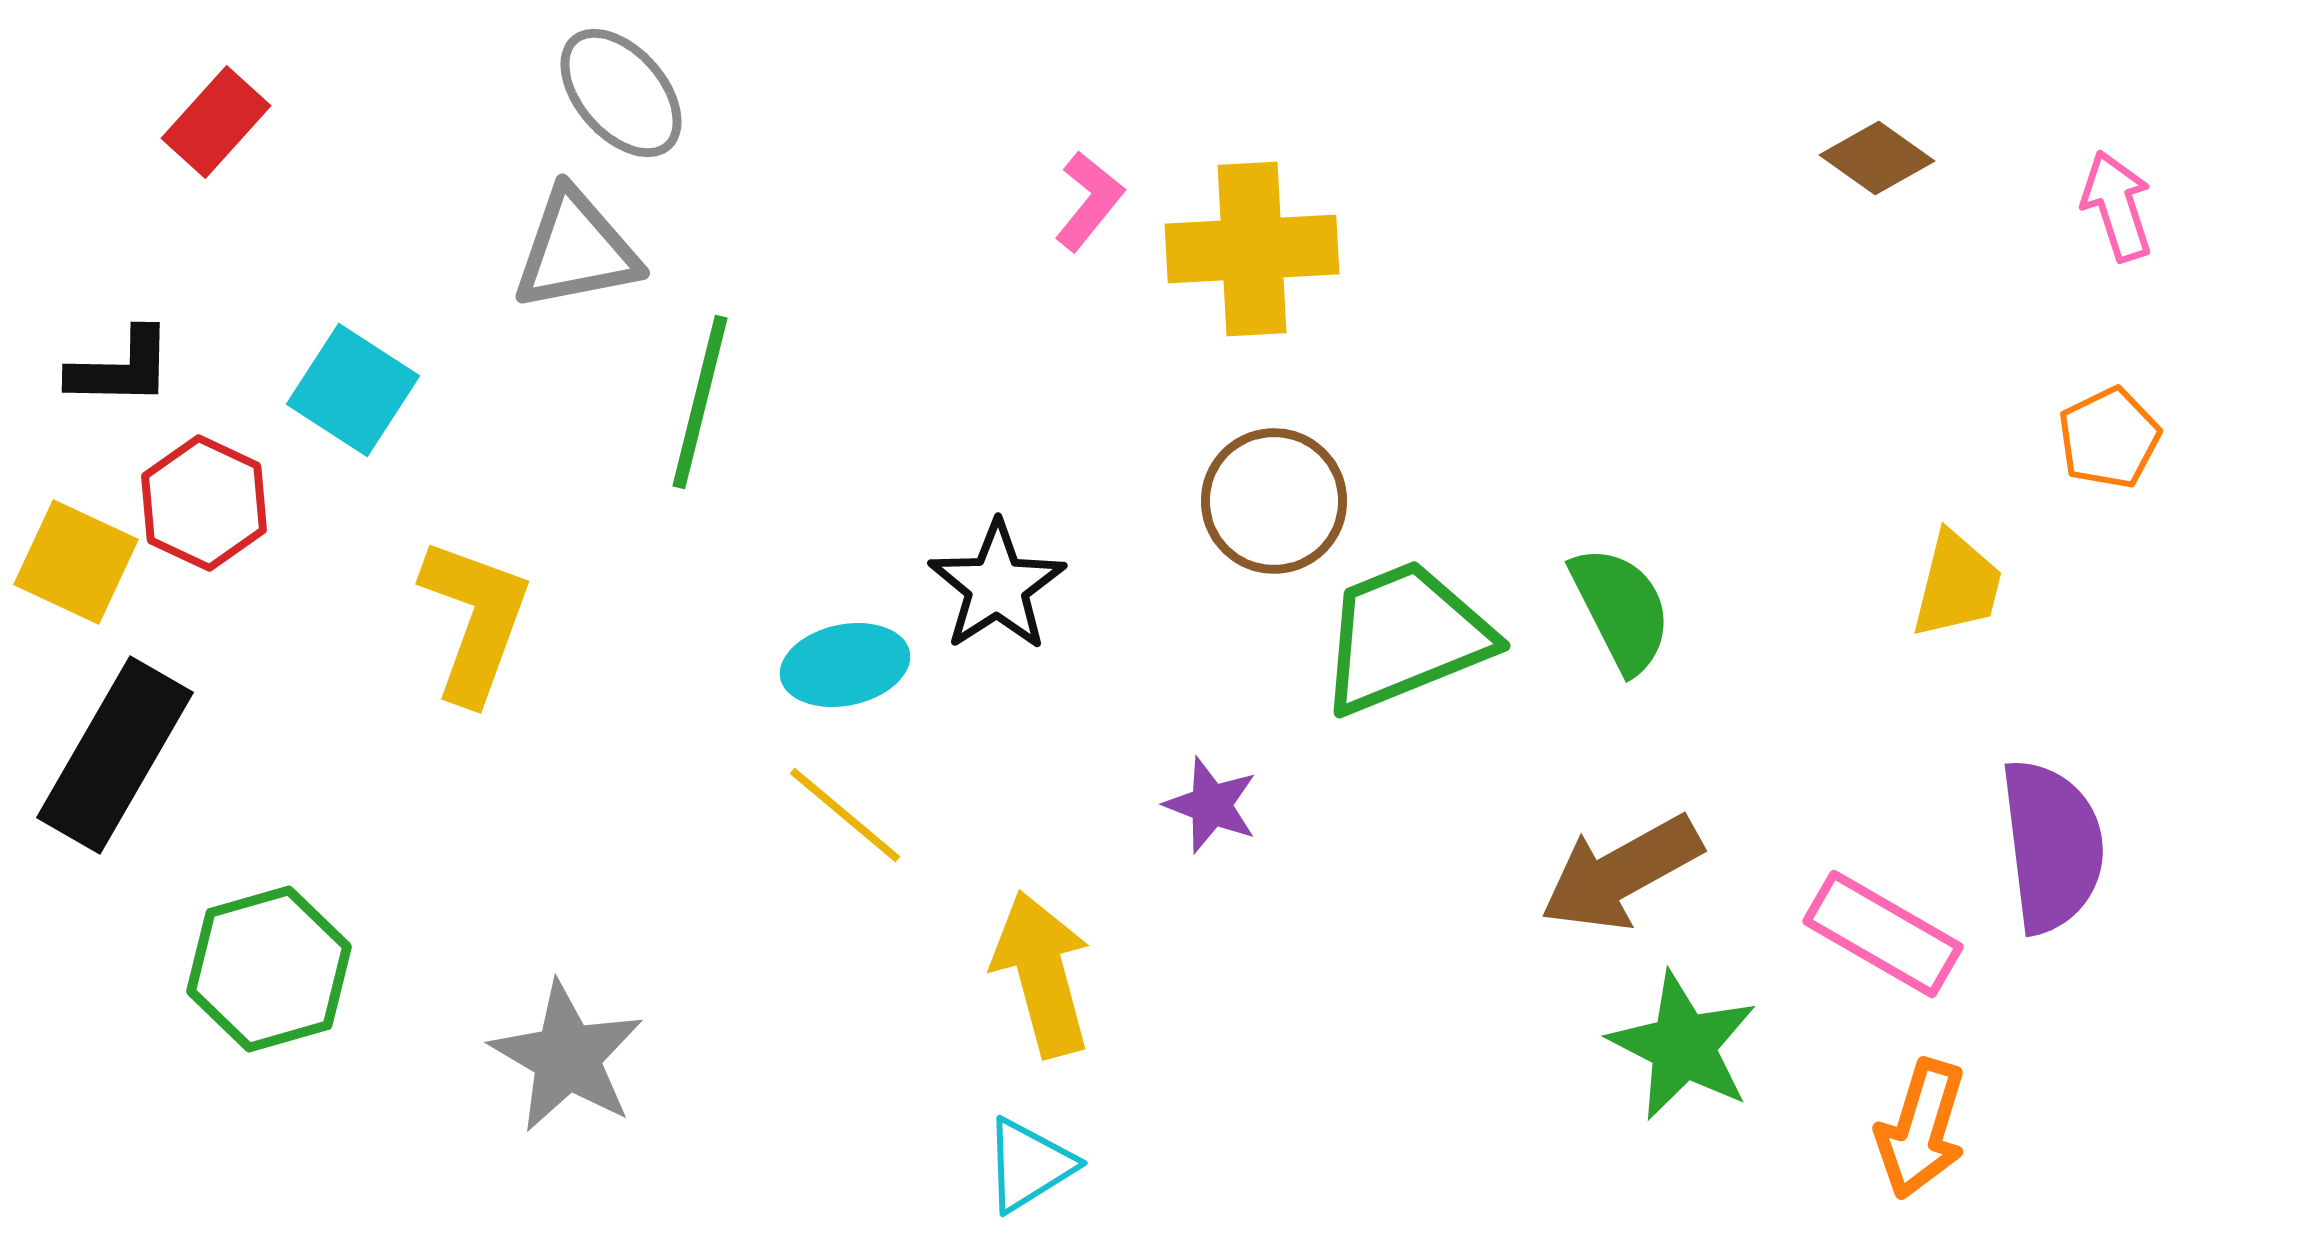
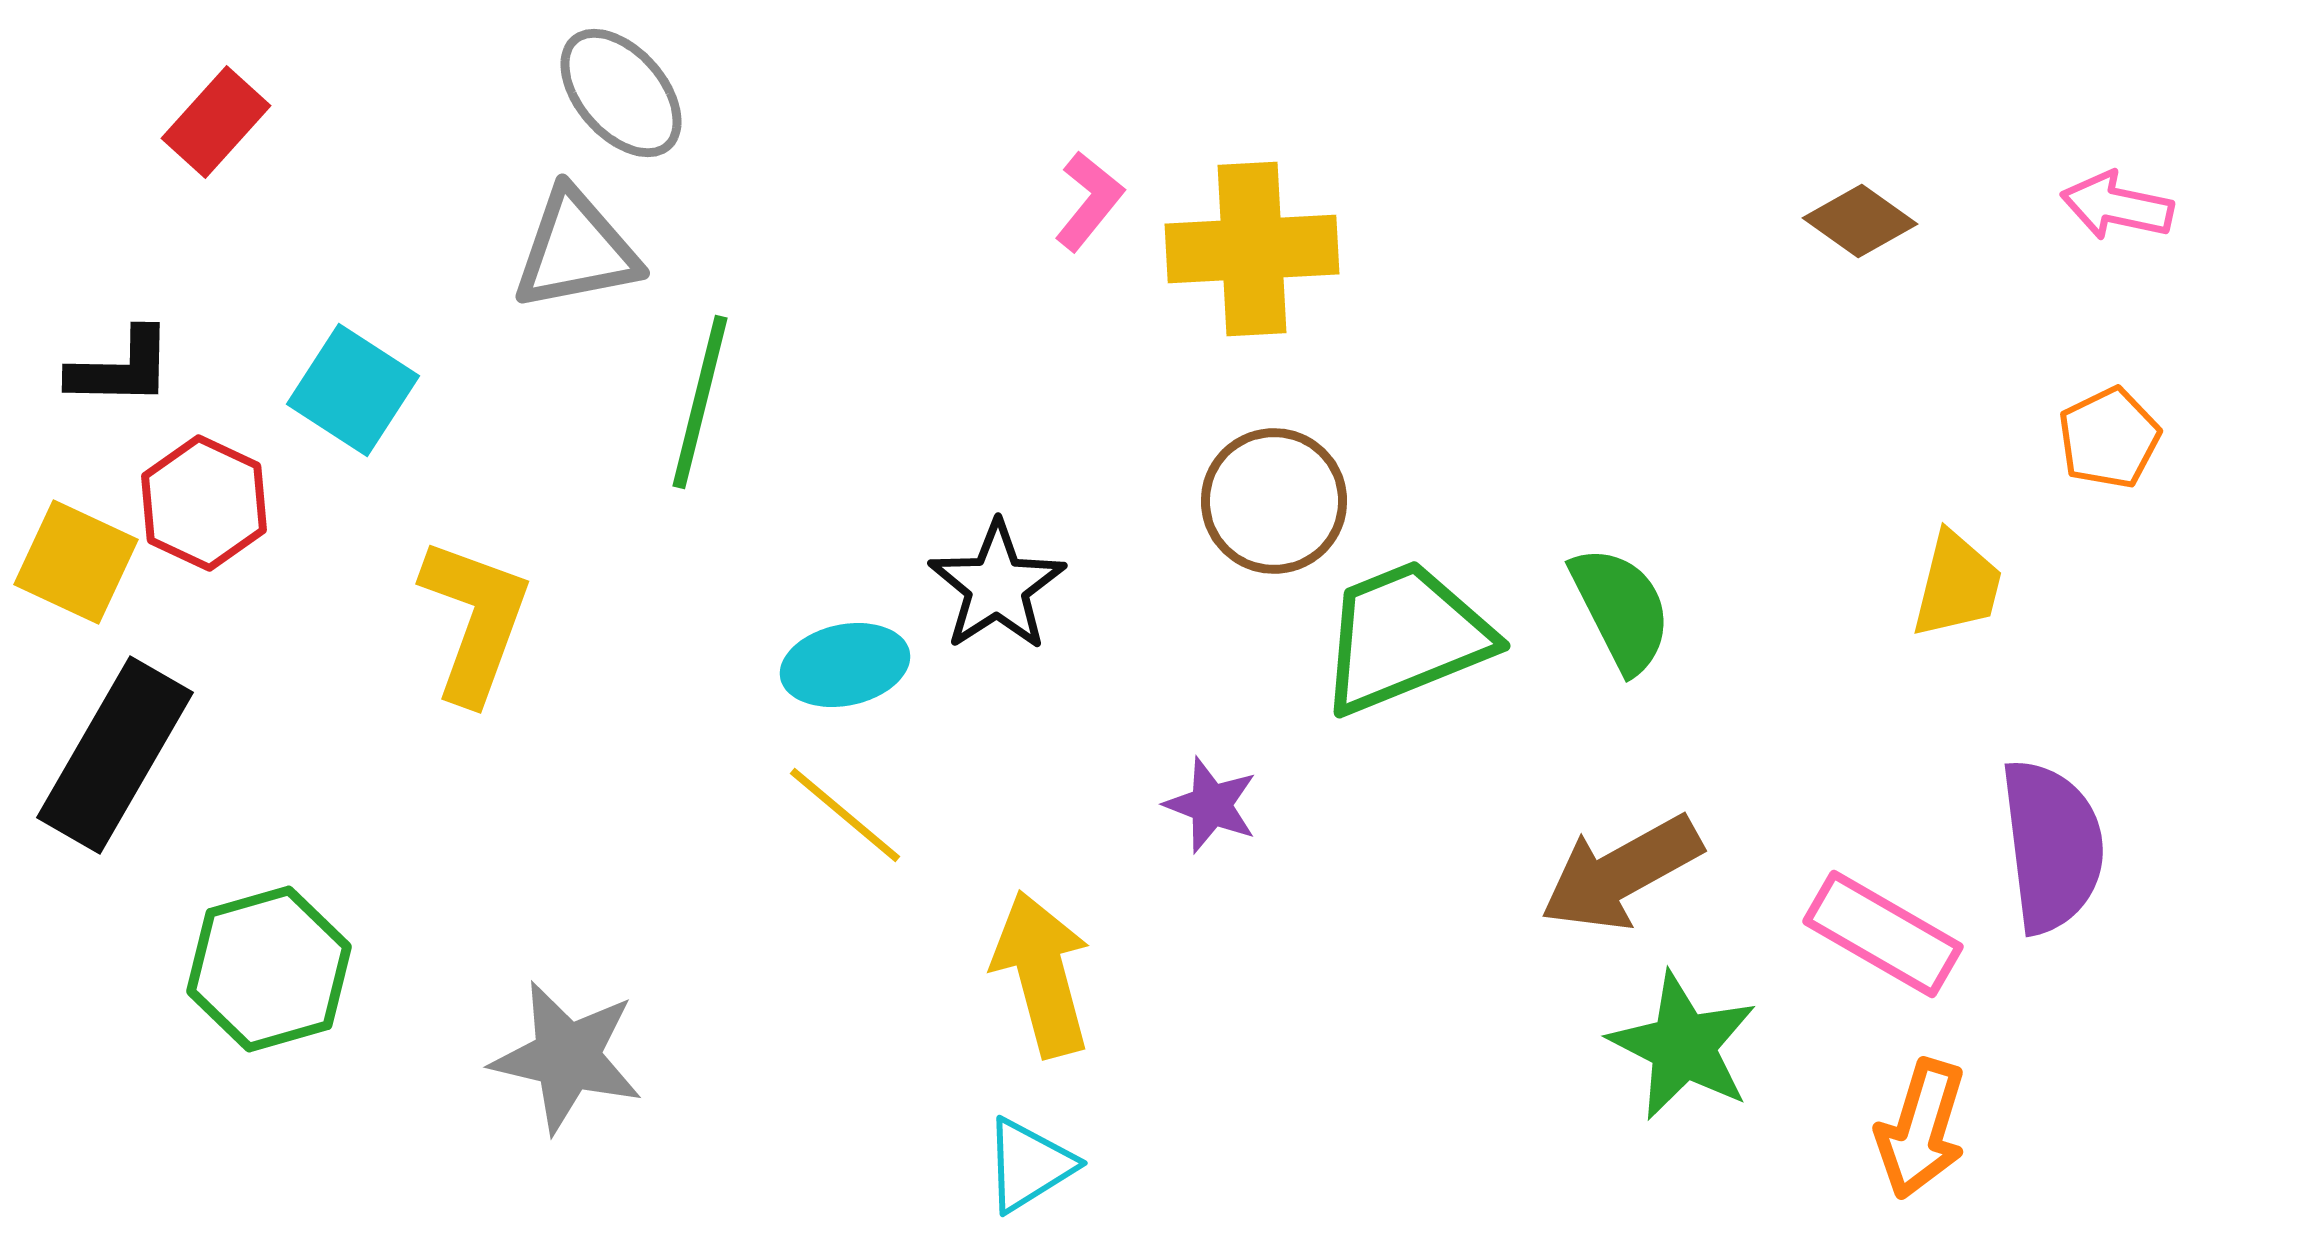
brown diamond: moved 17 px left, 63 px down
pink arrow: rotated 60 degrees counterclockwise
gray star: rotated 17 degrees counterclockwise
